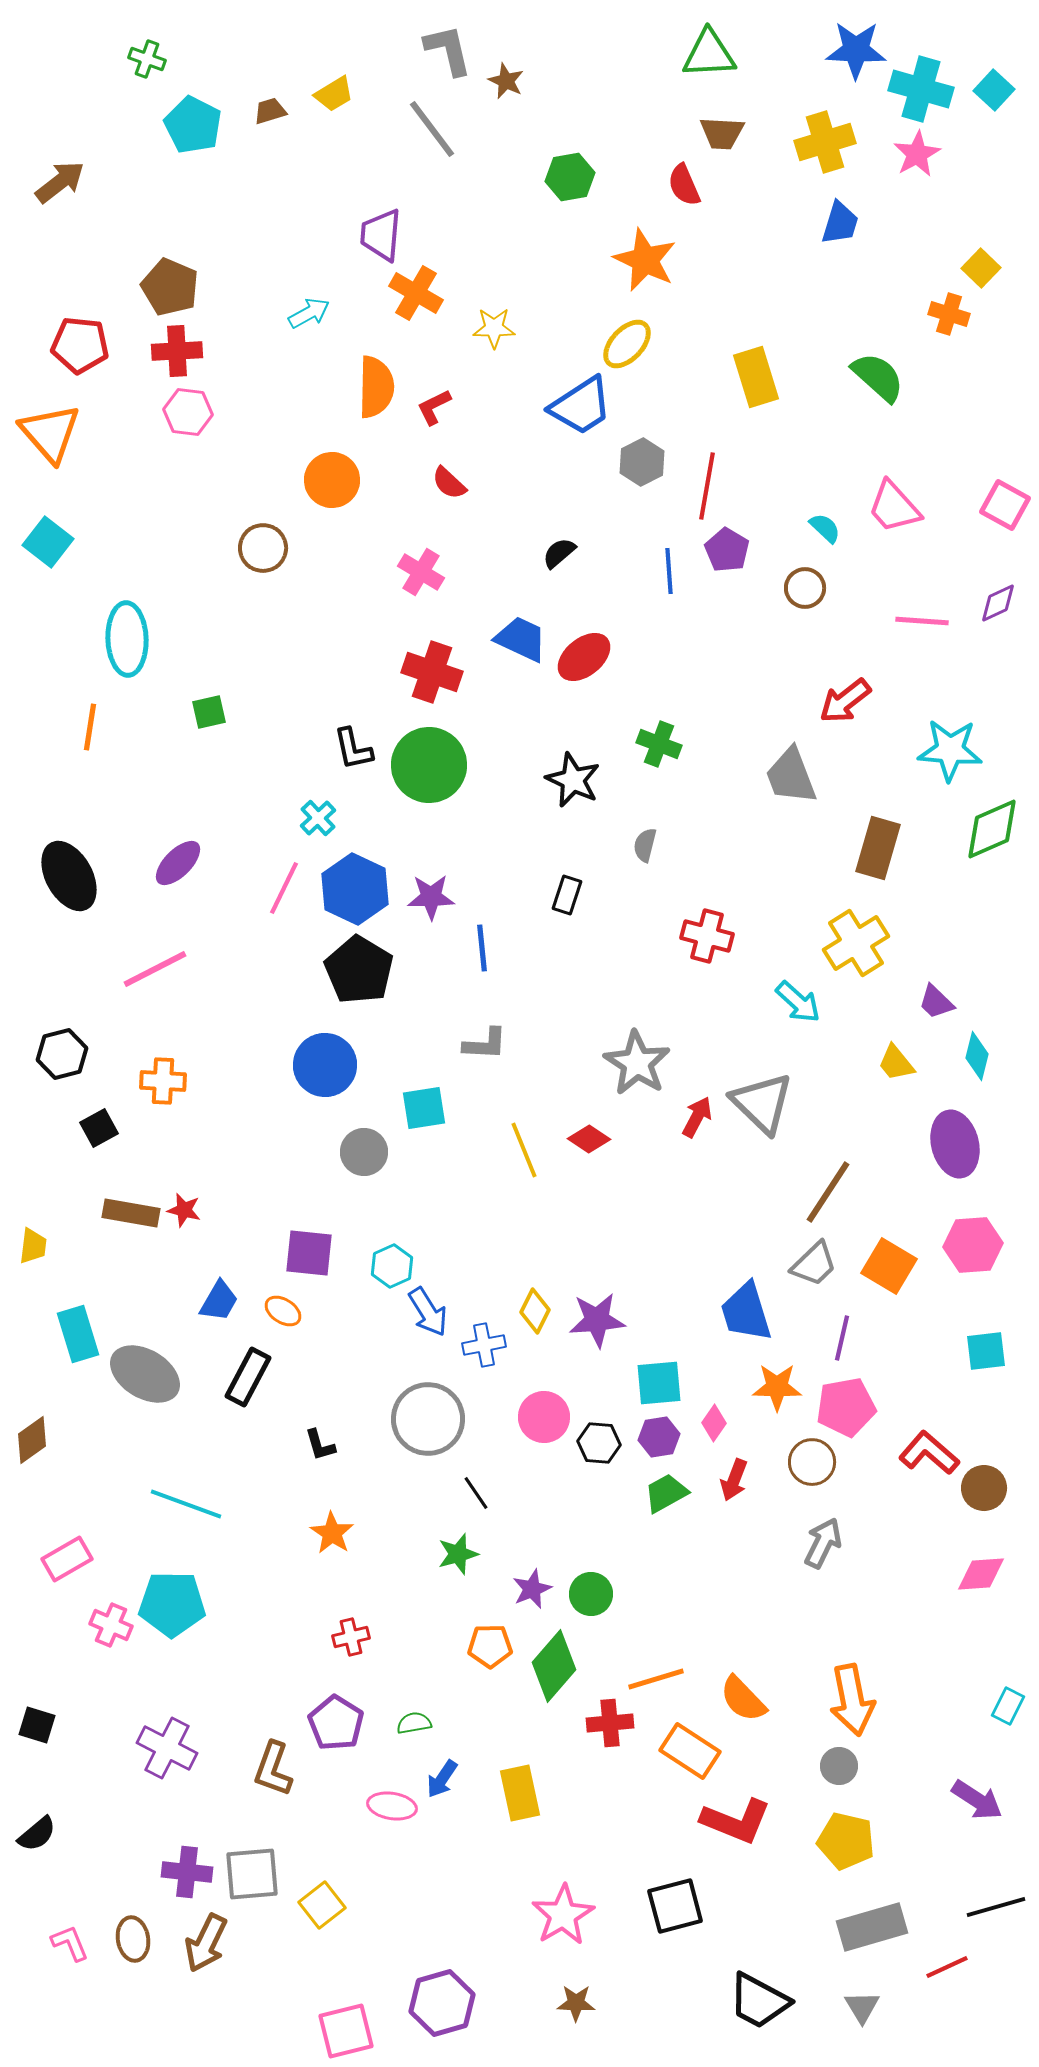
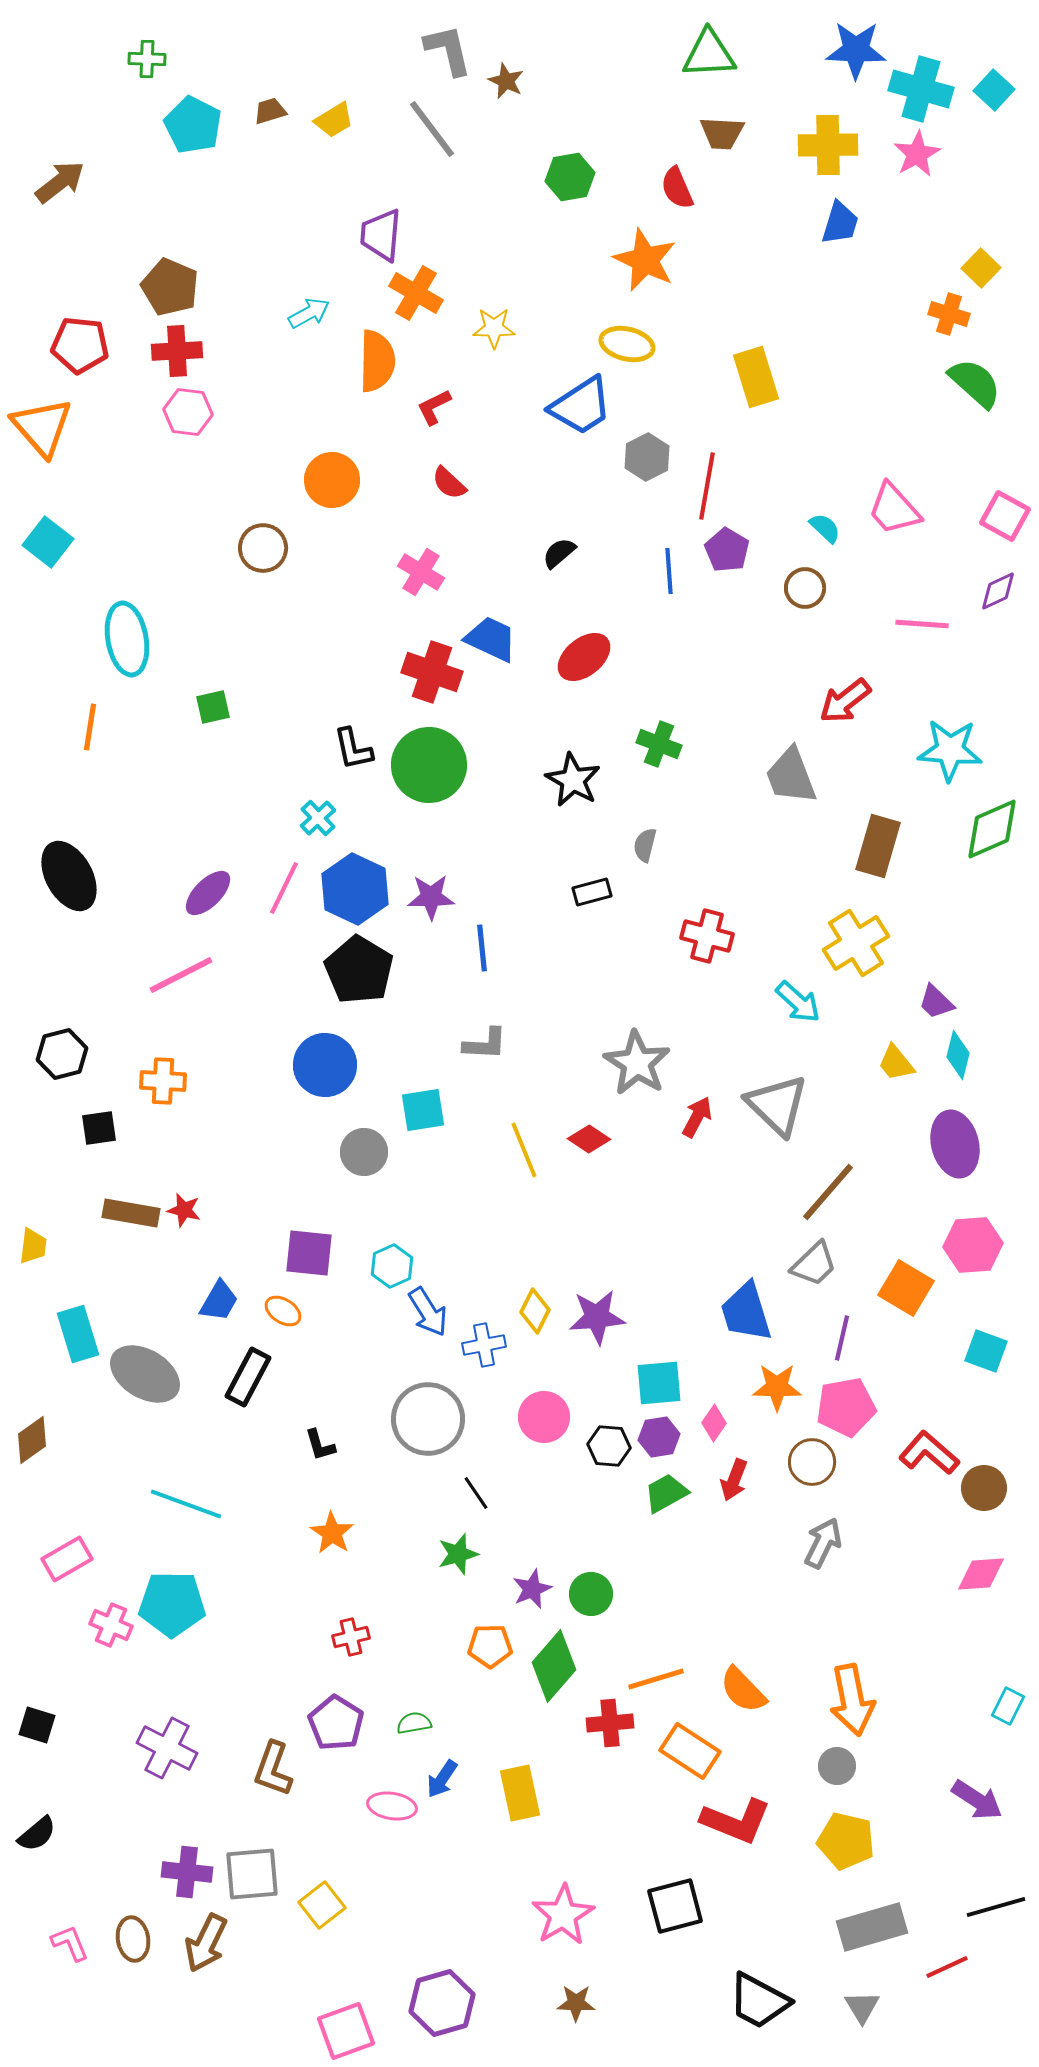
green cross at (147, 59): rotated 18 degrees counterclockwise
yellow trapezoid at (334, 94): moved 26 px down
yellow cross at (825, 142): moved 3 px right, 3 px down; rotated 16 degrees clockwise
red semicircle at (684, 185): moved 7 px left, 3 px down
yellow ellipse at (627, 344): rotated 60 degrees clockwise
green semicircle at (878, 377): moved 97 px right, 6 px down
orange semicircle at (376, 387): moved 1 px right, 26 px up
orange triangle at (50, 433): moved 8 px left, 6 px up
gray hexagon at (642, 462): moved 5 px right, 5 px up
pink square at (1005, 505): moved 11 px down
pink trapezoid at (894, 507): moved 2 px down
purple diamond at (998, 603): moved 12 px up
pink line at (922, 621): moved 3 px down
cyan ellipse at (127, 639): rotated 8 degrees counterclockwise
blue trapezoid at (521, 639): moved 30 px left
green square at (209, 712): moved 4 px right, 5 px up
black star at (573, 780): rotated 4 degrees clockwise
brown rectangle at (878, 848): moved 2 px up
purple ellipse at (178, 863): moved 30 px right, 30 px down
black rectangle at (567, 895): moved 25 px right, 3 px up; rotated 57 degrees clockwise
pink line at (155, 969): moved 26 px right, 6 px down
cyan diamond at (977, 1056): moved 19 px left, 1 px up
gray triangle at (762, 1103): moved 15 px right, 2 px down
cyan square at (424, 1108): moved 1 px left, 2 px down
black square at (99, 1128): rotated 21 degrees clockwise
brown line at (828, 1192): rotated 8 degrees clockwise
orange square at (889, 1266): moved 17 px right, 22 px down
purple star at (597, 1320): moved 3 px up
cyan square at (986, 1351): rotated 27 degrees clockwise
black hexagon at (599, 1443): moved 10 px right, 3 px down
orange semicircle at (743, 1699): moved 9 px up
gray circle at (839, 1766): moved 2 px left
pink square at (346, 2031): rotated 6 degrees counterclockwise
